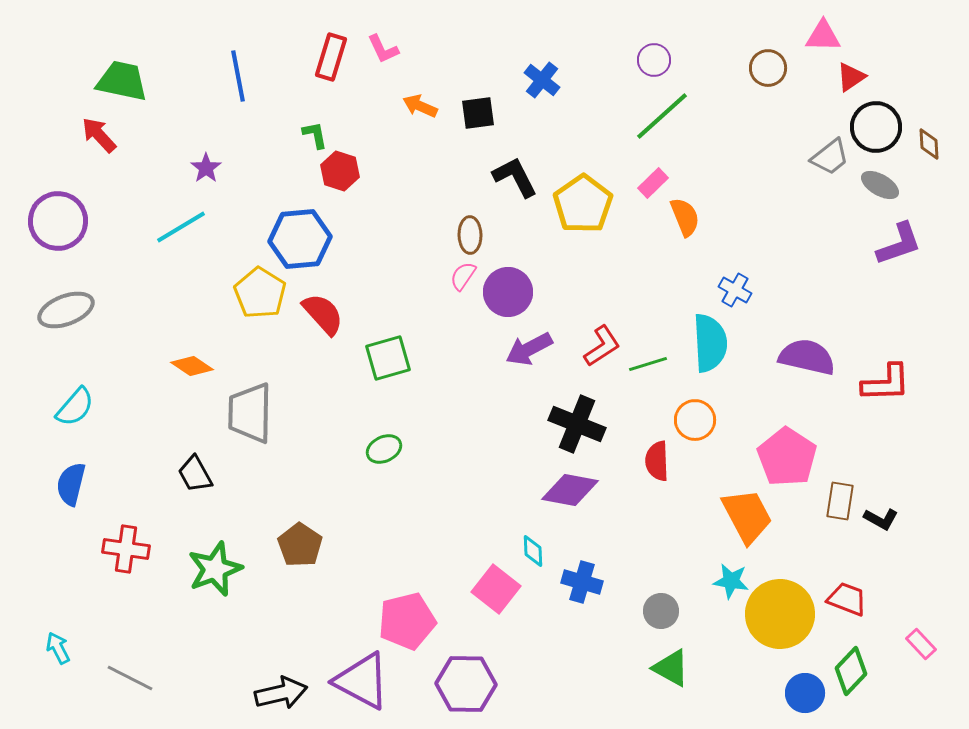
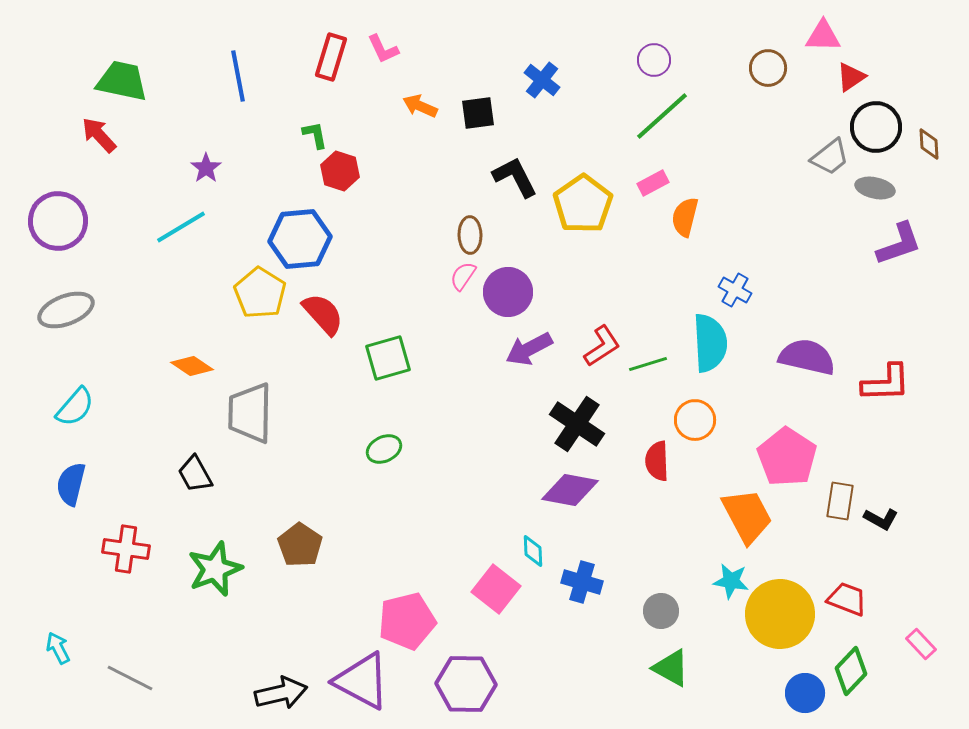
pink rectangle at (653, 183): rotated 16 degrees clockwise
gray ellipse at (880, 185): moved 5 px left, 3 px down; rotated 18 degrees counterclockwise
orange semicircle at (685, 217): rotated 144 degrees counterclockwise
black cross at (577, 424): rotated 12 degrees clockwise
